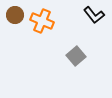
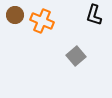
black L-shape: rotated 55 degrees clockwise
